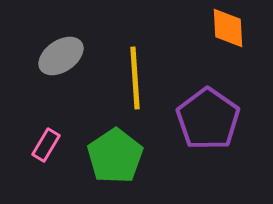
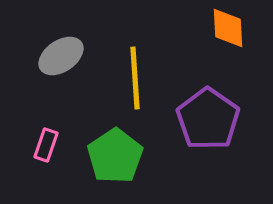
pink rectangle: rotated 12 degrees counterclockwise
